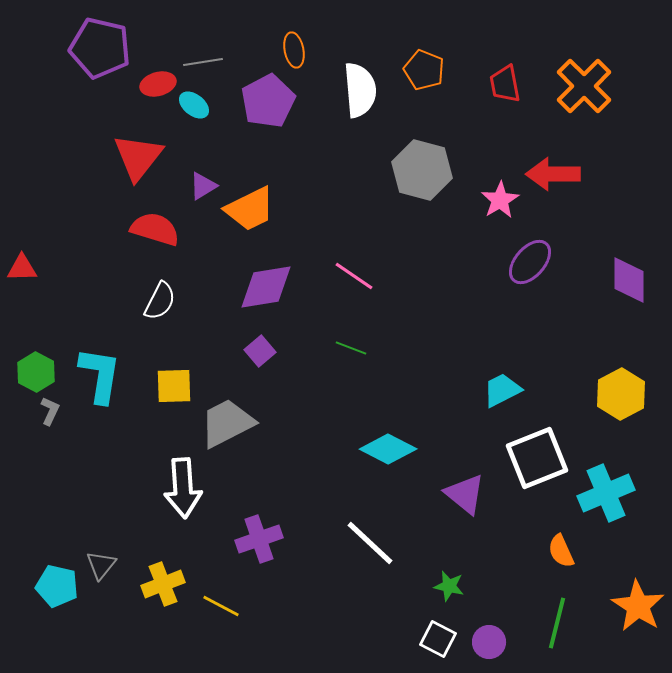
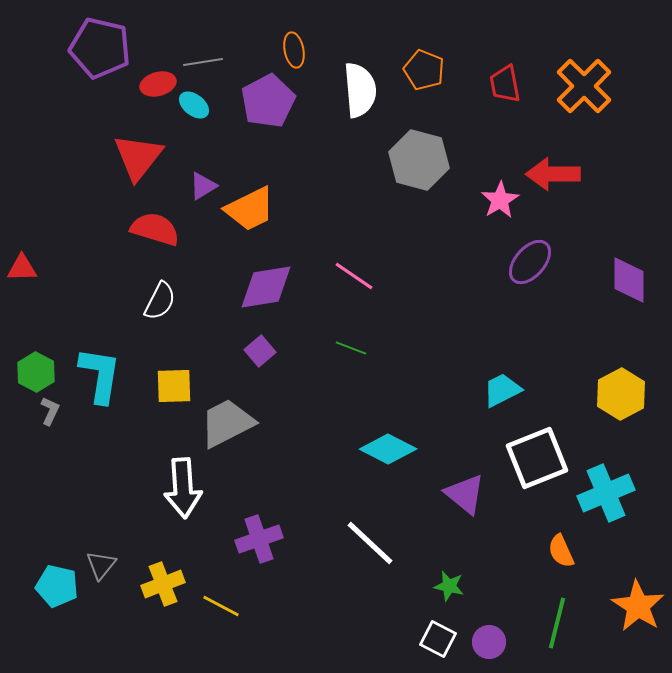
gray hexagon at (422, 170): moved 3 px left, 10 px up
